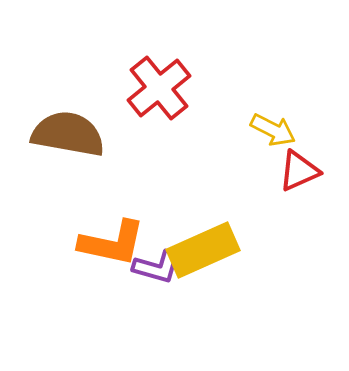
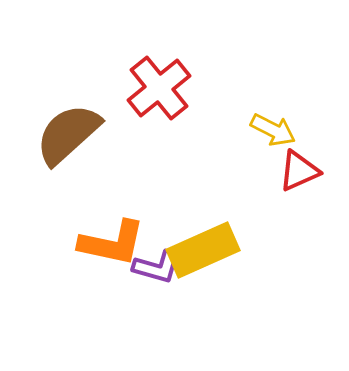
brown semicircle: rotated 52 degrees counterclockwise
